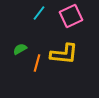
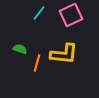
pink square: moved 1 px up
green semicircle: rotated 48 degrees clockwise
